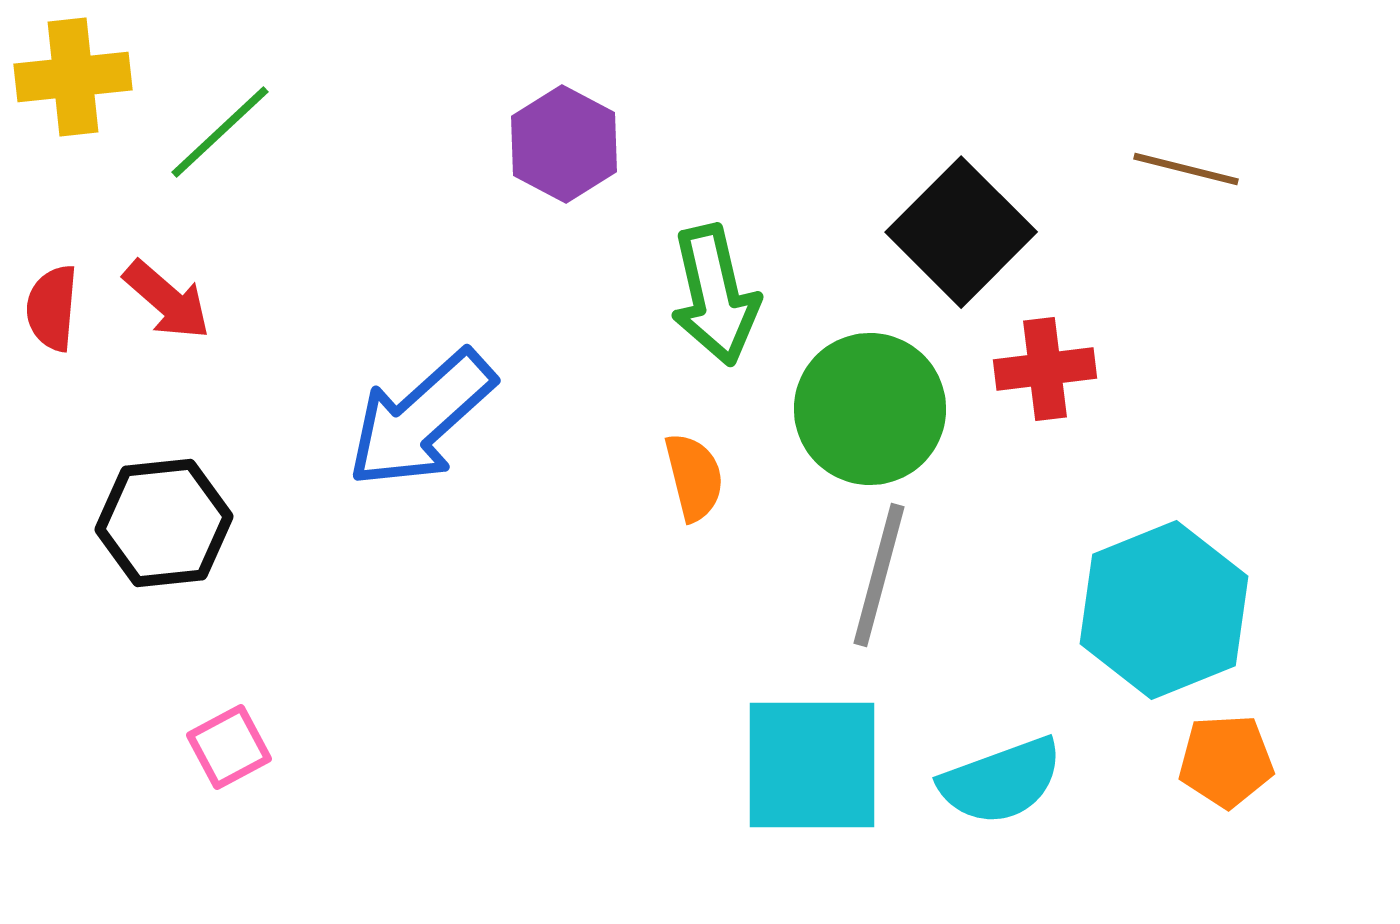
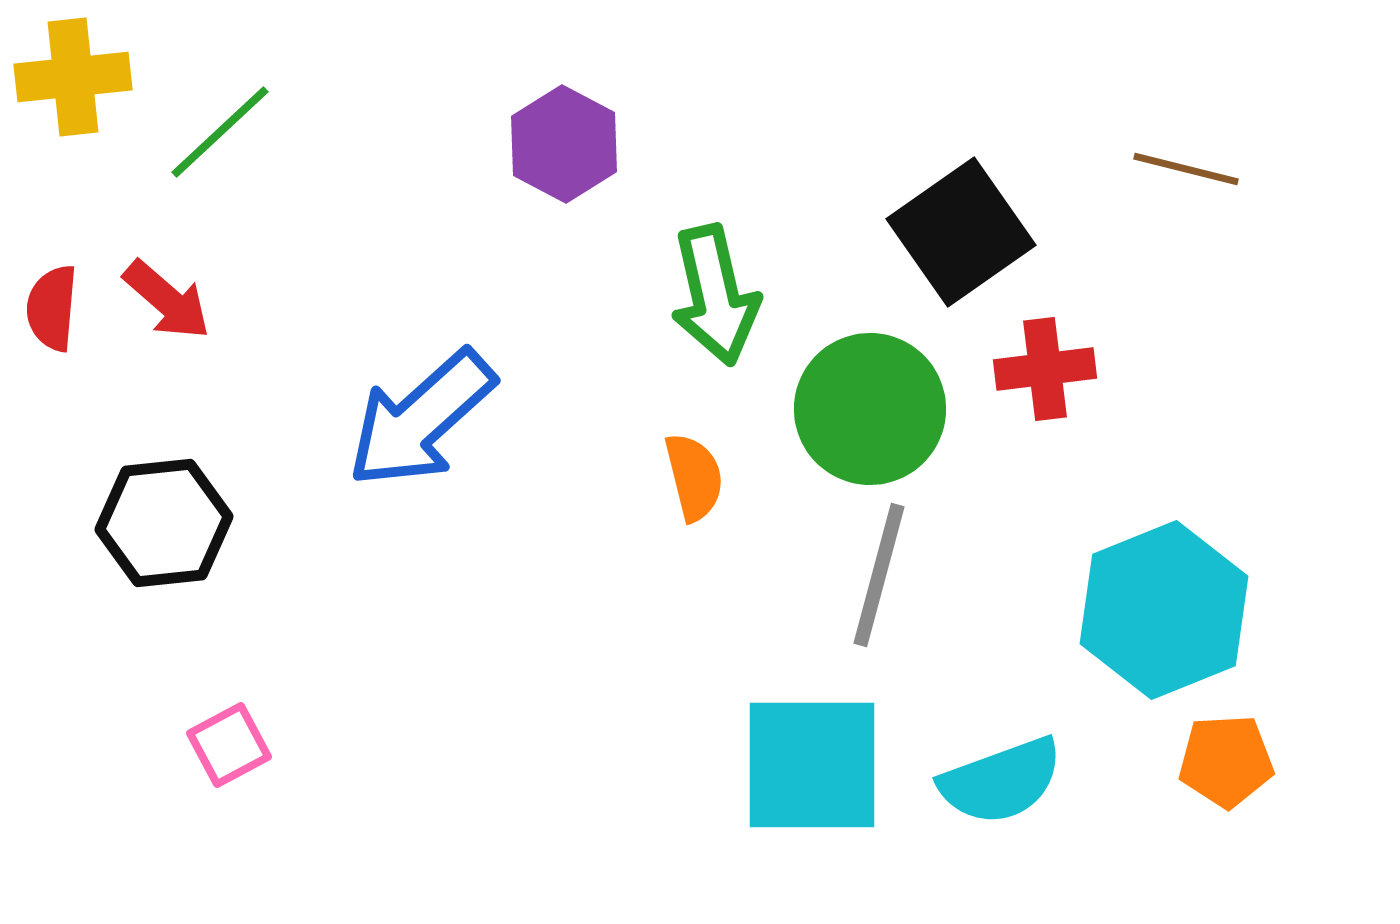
black square: rotated 10 degrees clockwise
pink square: moved 2 px up
